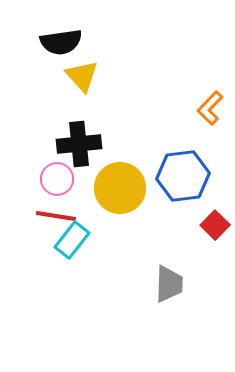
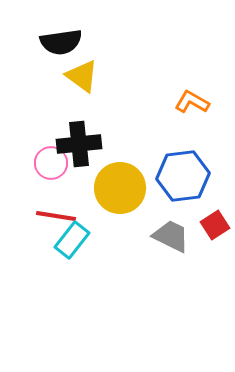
yellow triangle: rotated 12 degrees counterclockwise
orange L-shape: moved 18 px left, 6 px up; rotated 76 degrees clockwise
pink circle: moved 6 px left, 16 px up
red square: rotated 12 degrees clockwise
gray trapezoid: moved 2 px right, 48 px up; rotated 66 degrees counterclockwise
